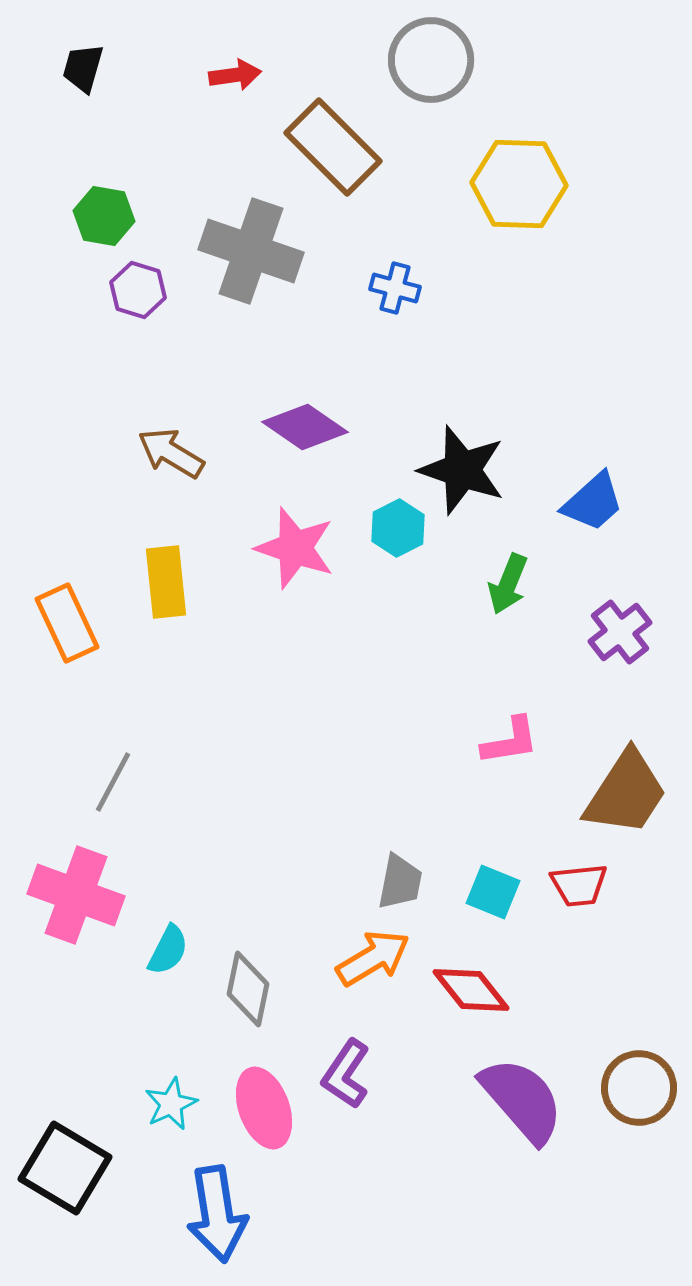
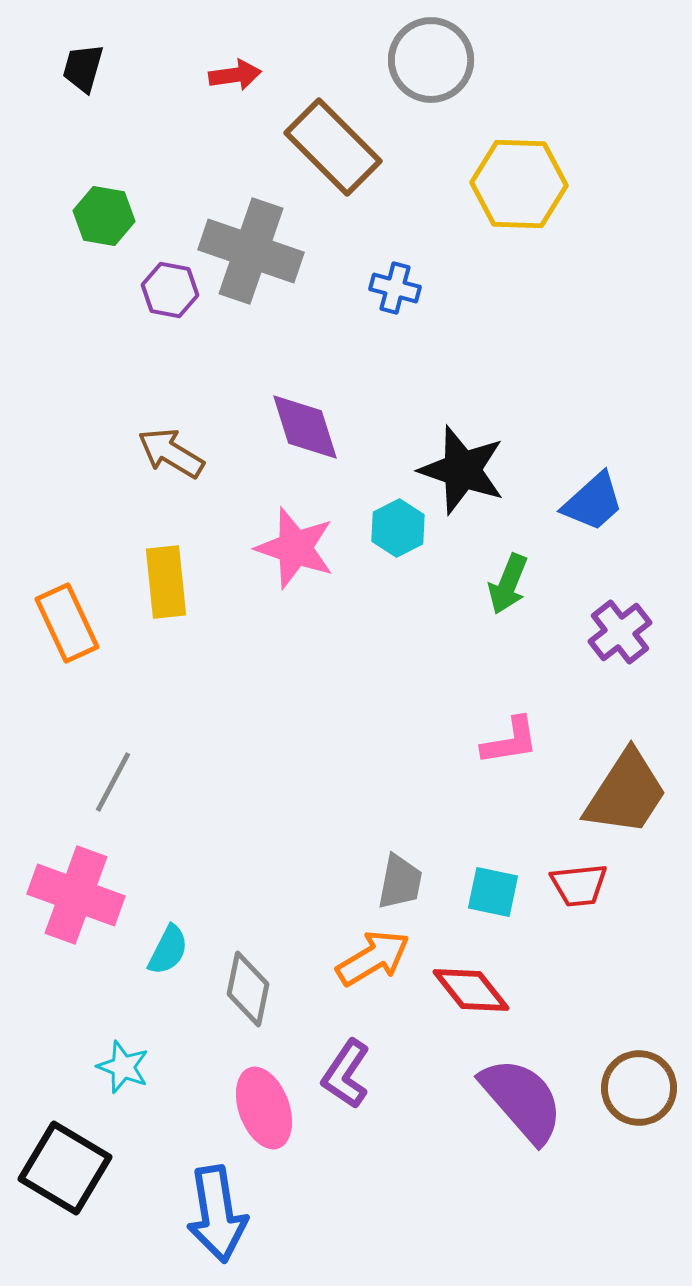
purple hexagon: moved 32 px right; rotated 6 degrees counterclockwise
purple diamond: rotated 38 degrees clockwise
cyan square: rotated 10 degrees counterclockwise
cyan star: moved 48 px left, 37 px up; rotated 26 degrees counterclockwise
